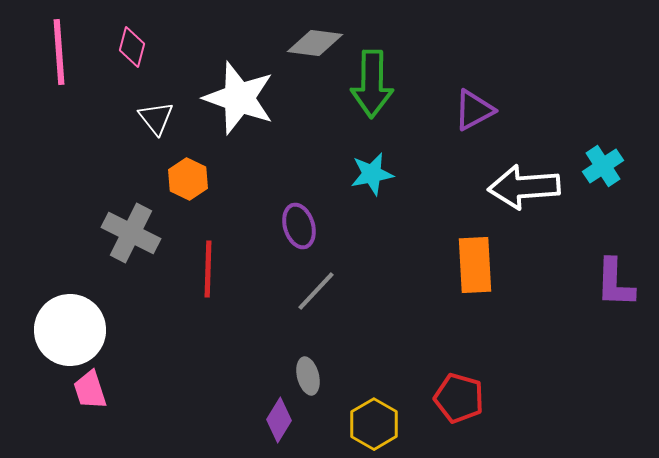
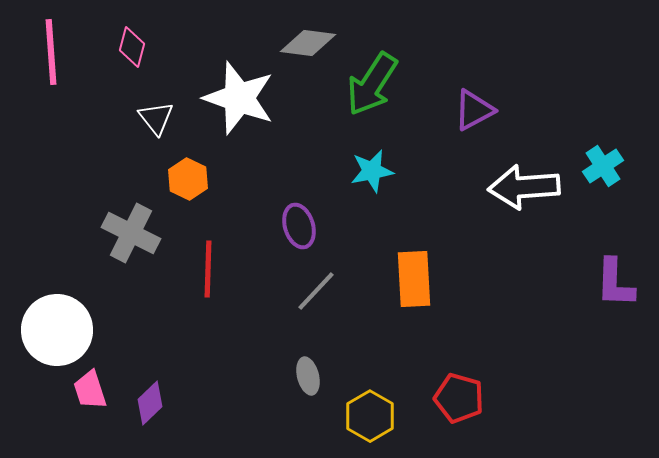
gray diamond: moved 7 px left
pink line: moved 8 px left
green arrow: rotated 32 degrees clockwise
cyan star: moved 3 px up
orange rectangle: moved 61 px left, 14 px down
white circle: moved 13 px left
purple diamond: moved 129 px left, 17 px up; rotated 15 degrees clockwise
yellow hexagon: moved 4 px left, 8 px up
